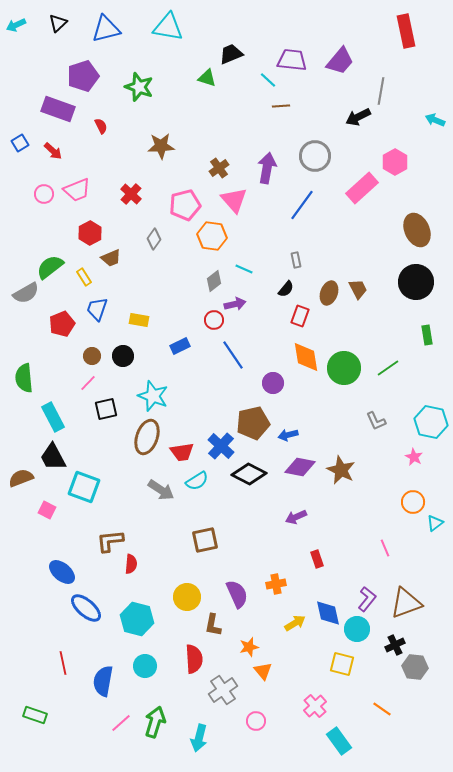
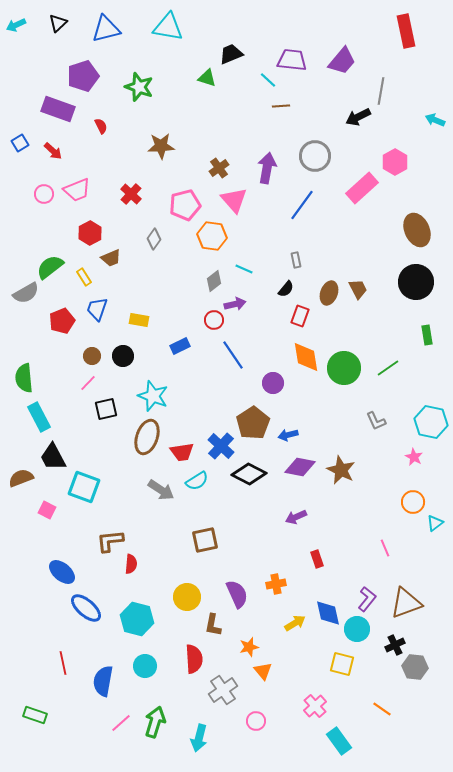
purple trapezoid at (340, 61): moved 2 px right
red pentagon at (62, 324): moved 3 px up
cyan rectangle at (53, 417): moved 14 px left
brown pentagon at (253, 423): rotated 20 degrees counterclockwise
